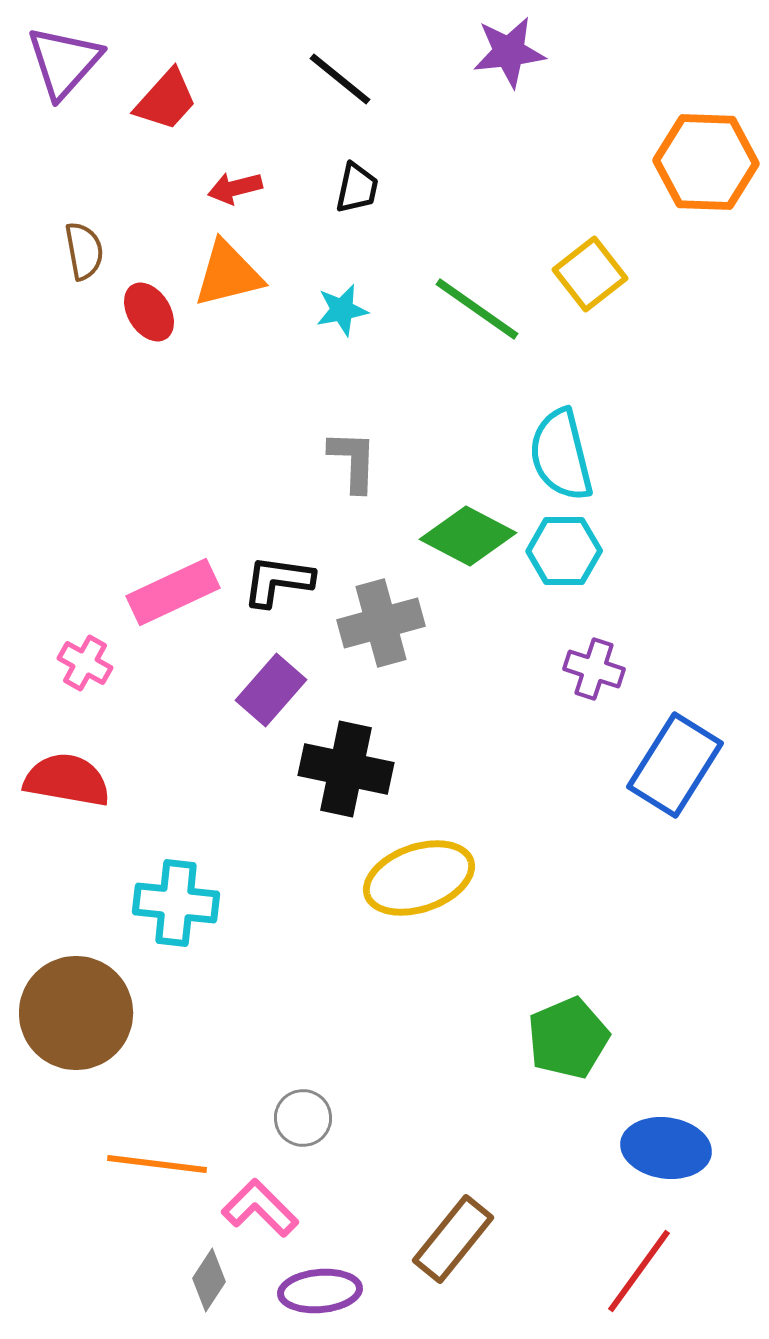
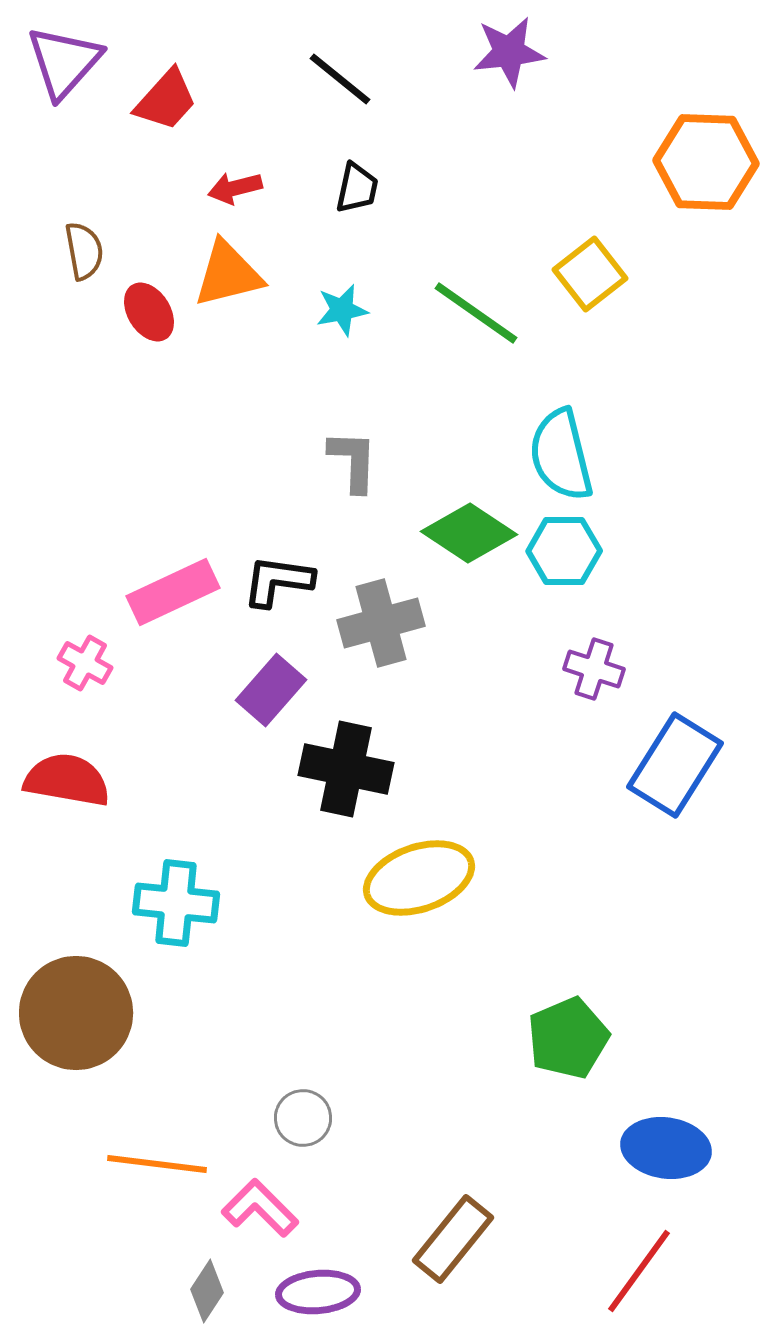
green line: moved 1 px left, 4 px down
green diamond: moved 1 px right, 3 px up; rotated 6 degrees clockwise
gray diamond: moved 2 px left, 11 px down
purple ellipse: moved 2 px left, 1 px down
